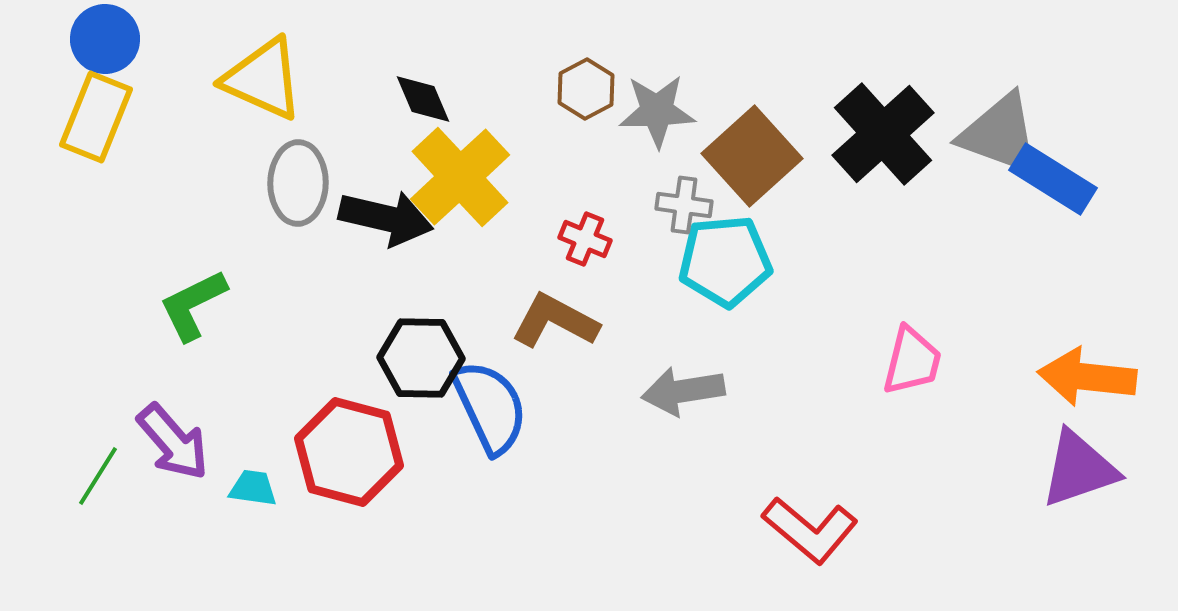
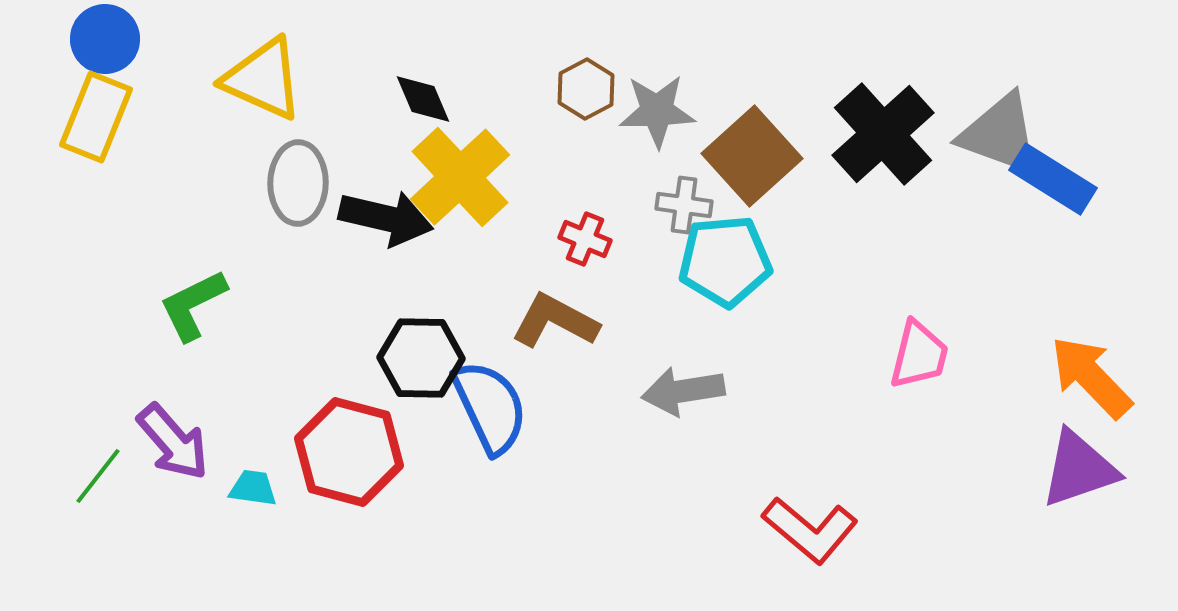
pink trapezoid: moved 7 px right, 6 px up
orange arrow: moved 4 px right; rotated 40 degrees clockwise
green line: rotated 6 degrees clockwise
